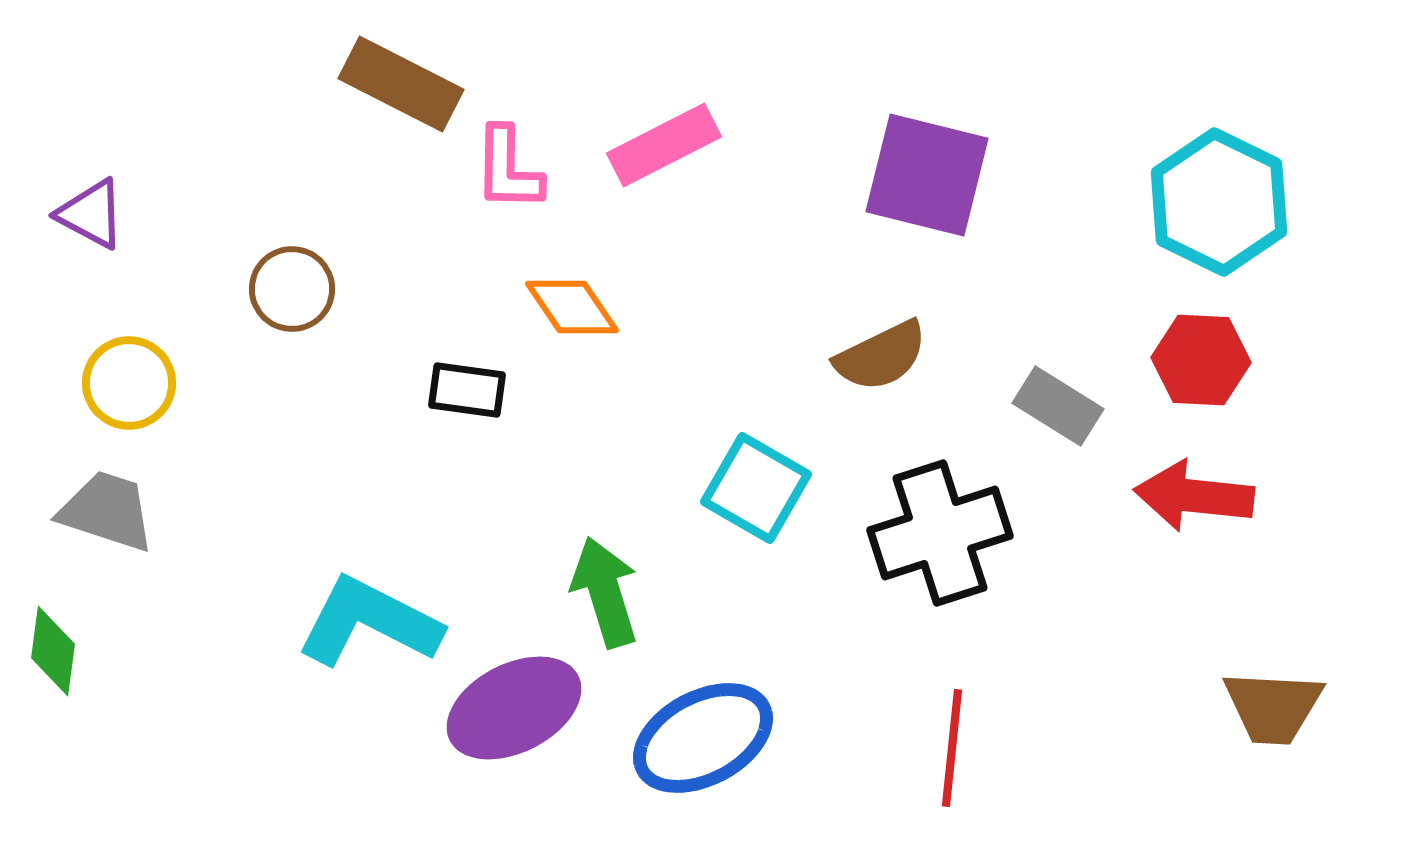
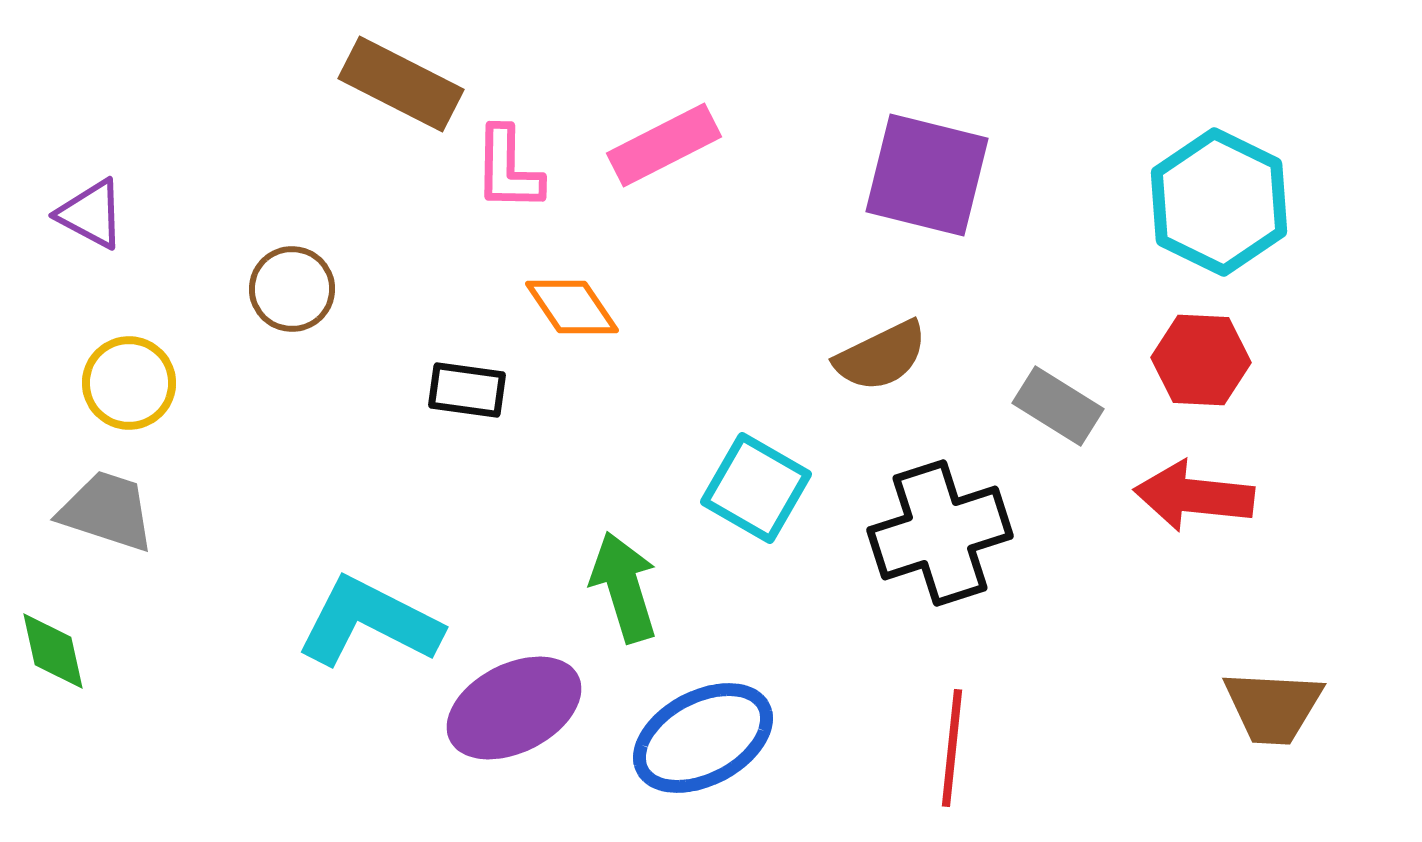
green arrow: moved 19 px right, 5 px up
green diamond: rotated 20 degrees counterclockwise
